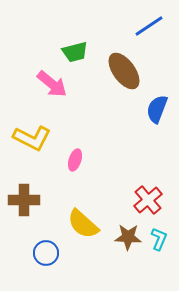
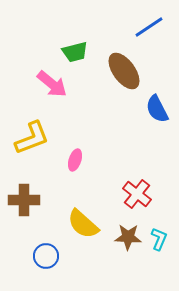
blue line: moved 1 px down
blue semicircle: rotated 48 degrees counterclockwise
yellow L-shape: rotated 48 degrees counterclockwise
red cross: moved 11 px left, 6 px up; rotated 12 degrees counterclockwise
blue circle: moved 3 px down
